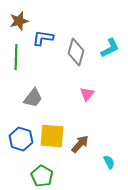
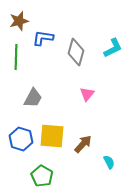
cyan L-shape: moved 3 px right
gray trapezoid: rotated 10 degrees counterclockwise
brown arrow: moved 3 px right
